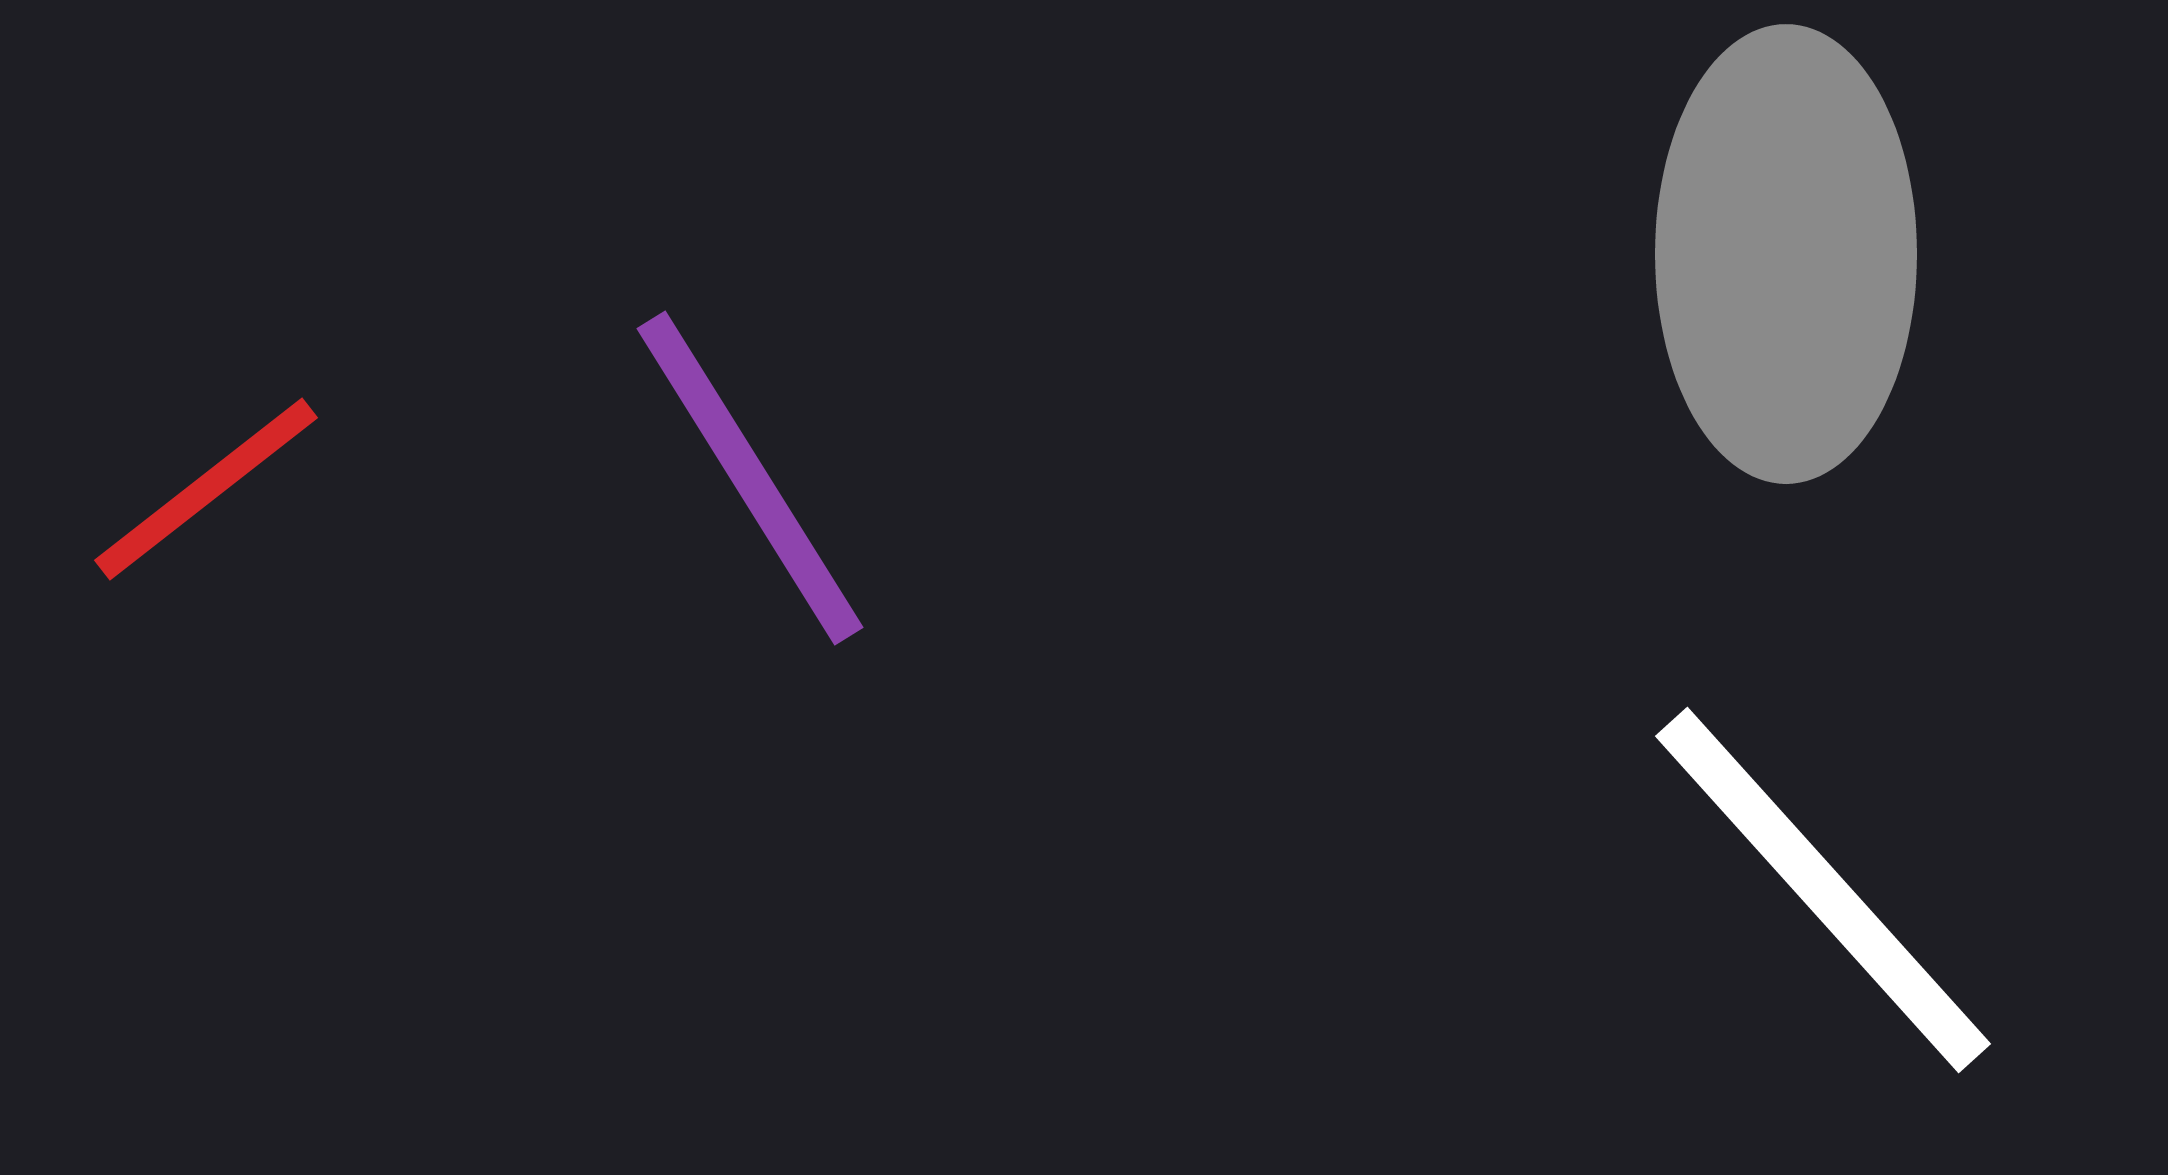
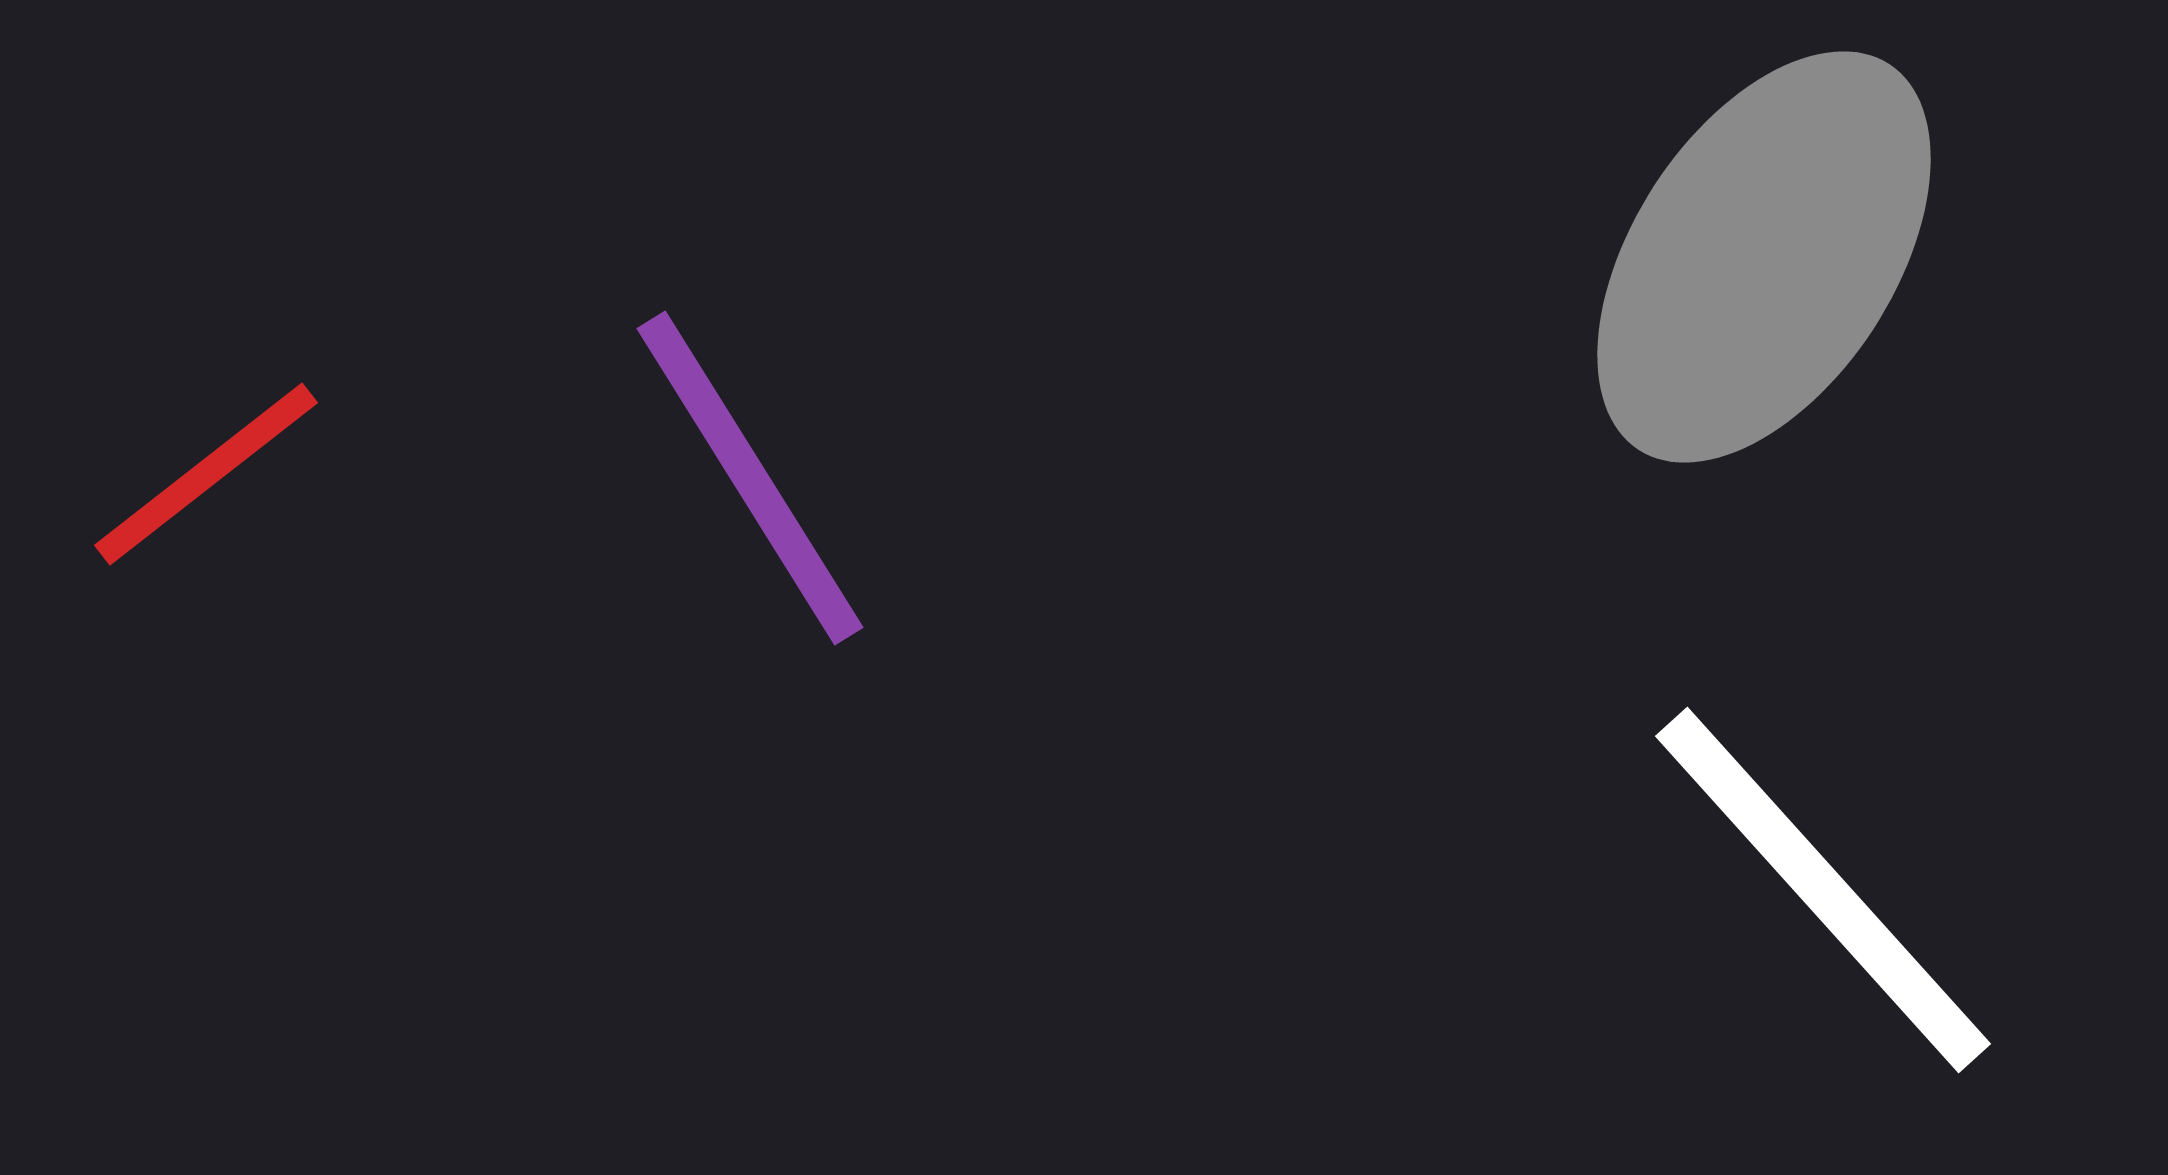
gray ellipse: moved 22 px left, 3 px down; rotated 33 degrees clockwise
red line: moved 15 px up
